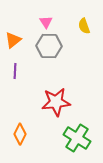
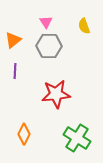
red star: moved 8 px up
orange diamond: moved 4 px right
